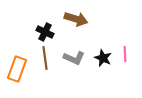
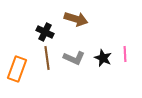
brown line: moved 2 px right
